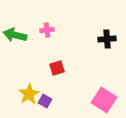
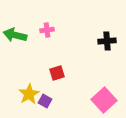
black cross: moved 2 px down
red square: moved 5 px down
pink square: rotated 15 degrees clockwise
